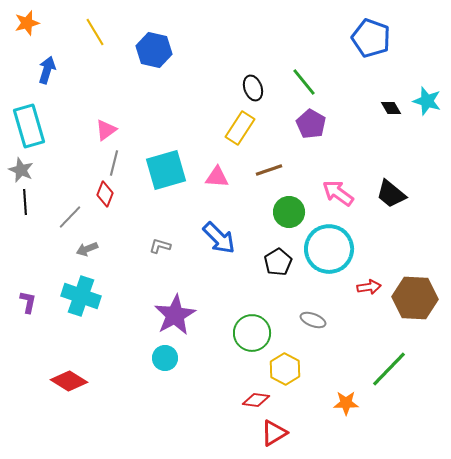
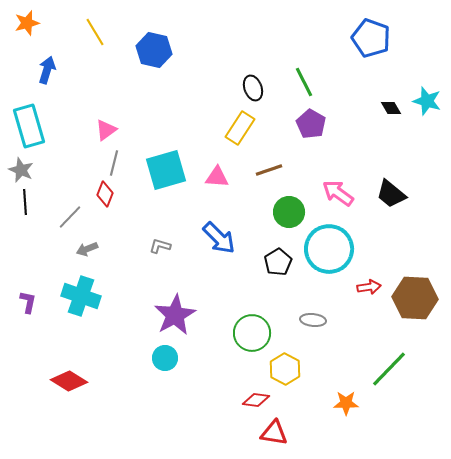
green line at (304, 82): rotated 12 degrees clockwise
gray ellipse at (313, 320): rotated 15 degrees counterclockwise
red triangle at (274, 433): rotated 40 degrees clockwise
